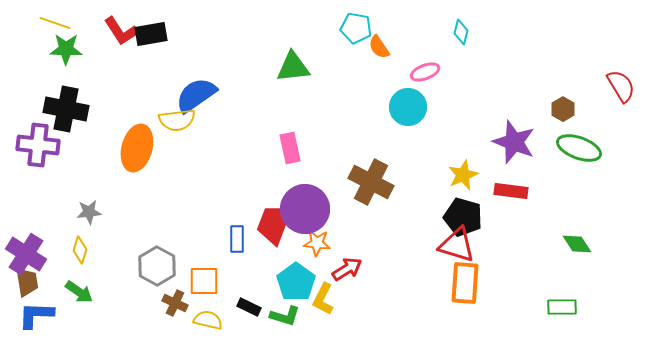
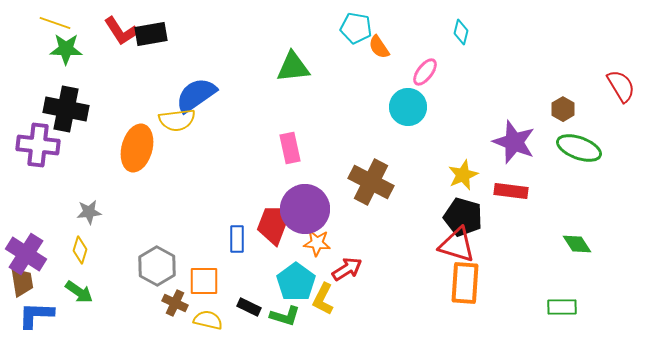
pink ellipse at (425, 72): rotated 32 degrees counterclockwise
brown trapezoid at (27, 282): moved 5 px left
